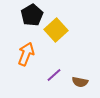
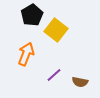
yellow square: rotated 10 degrees counterclockwise
